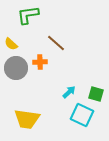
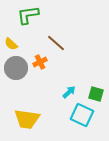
orange cross: rotated 24 degrees counterclockwise
